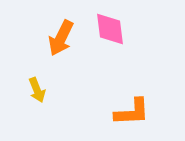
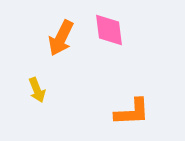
pink diamond: moved 1 px left, 1 px down
